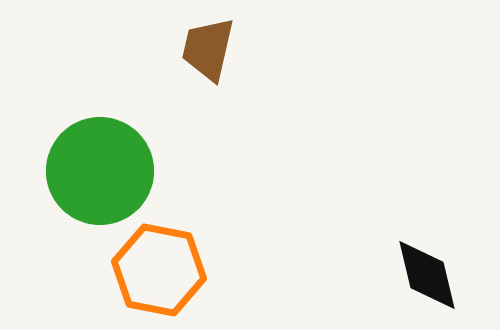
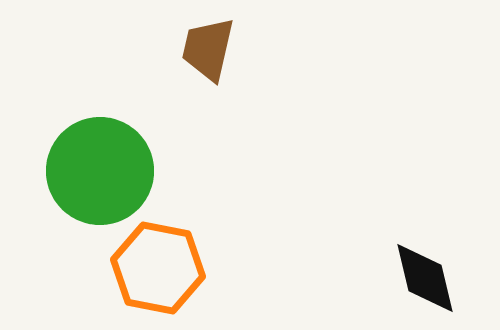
orange hexagon: moved 1 px left, 2 px up
black diamond: moved 2 px left, 3 px down
